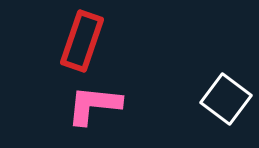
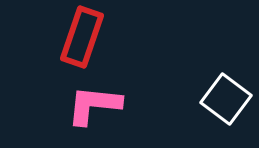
red rectangle: moved 4 px up
